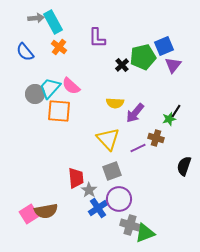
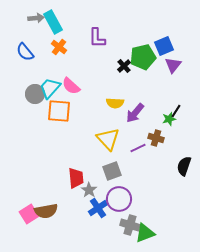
black cross: moved 2 px right, 1 px down
